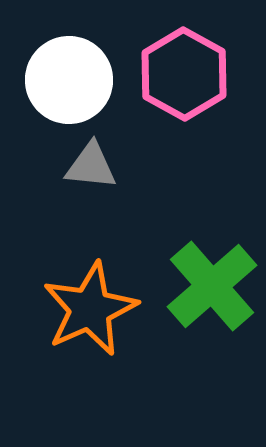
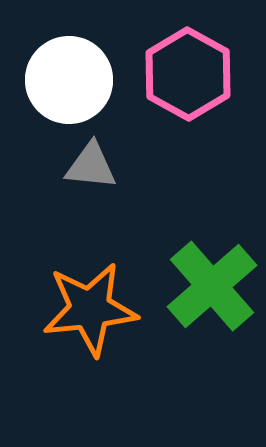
pink hexagon: moved 4 px right
orange star: rotated 18 degrees clockwise
